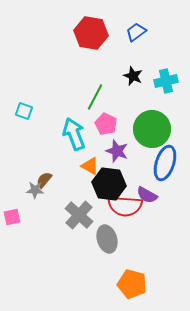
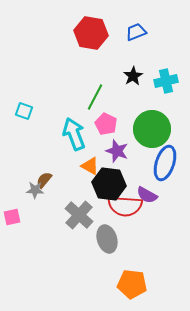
blue trapezoid: rotated 15 degrees clockwise
black star: rotated 18 degrees clockwise
orange pentagon: rotated 8 degrees counterclockwise
